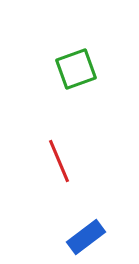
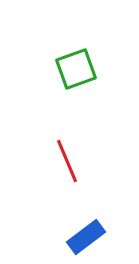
red line: moved 8 px right
